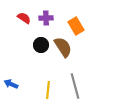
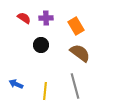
brown semicircle: moved 17 px right, 6 px down; rotated 20 degrees counterclockwise
blue arrow: moved 5 px right
yellow line: moved 3 px left, 1 px down
